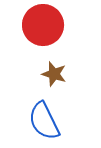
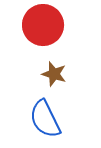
blue semicircle: moved 1 px right, 2 px up
